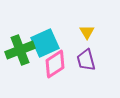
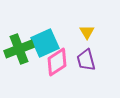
green cross: moved 1 px left, 1 px up
pink diamond: moved 2 px right, 2 px up
